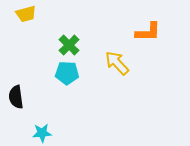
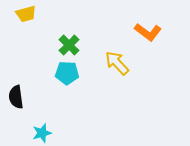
orange L-shape: rotated 36 degrees clockwise
cyan star: rotated 12 degrees counterclockwise
